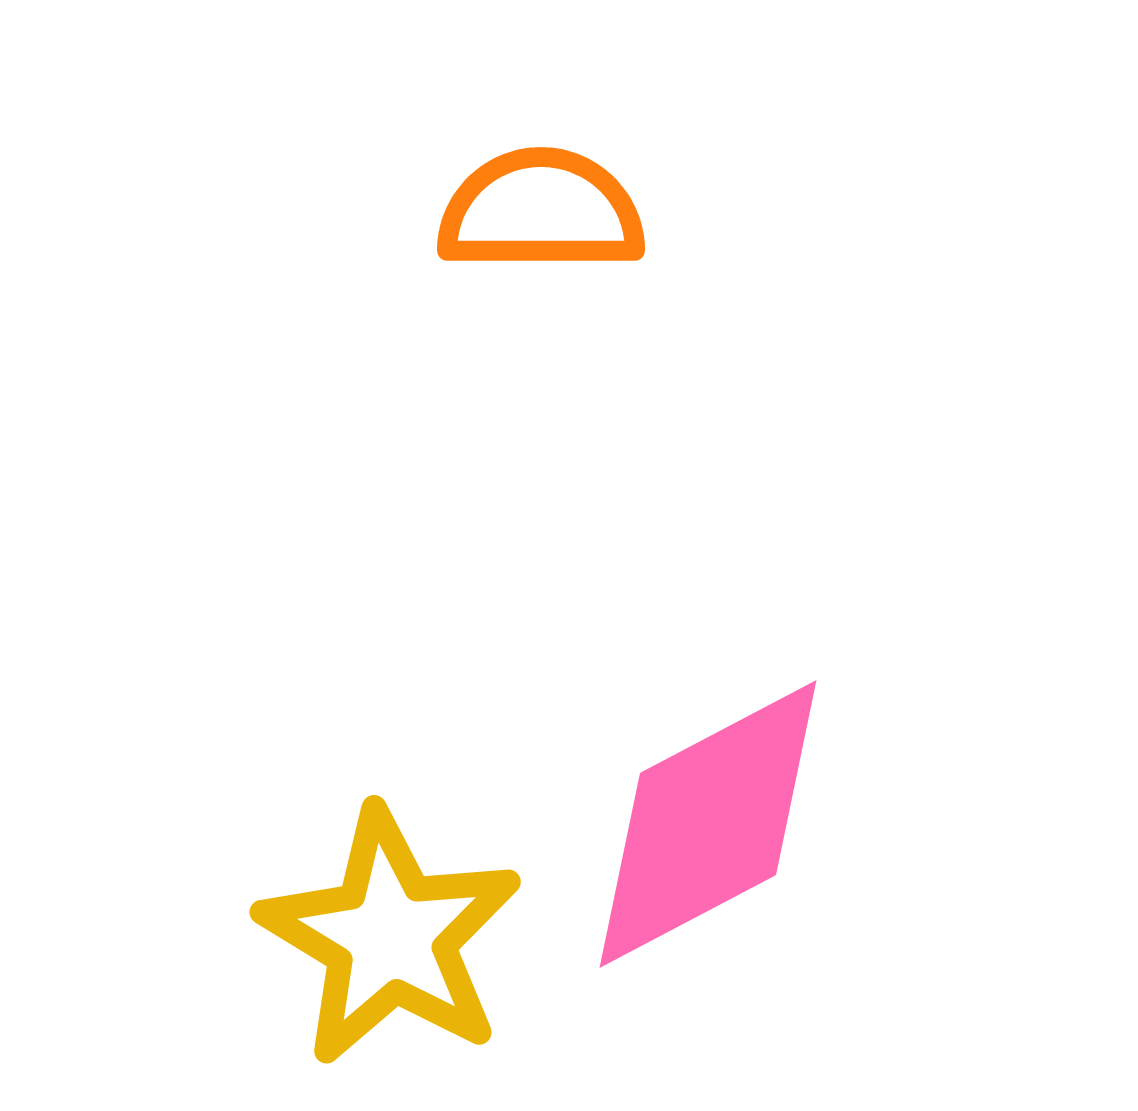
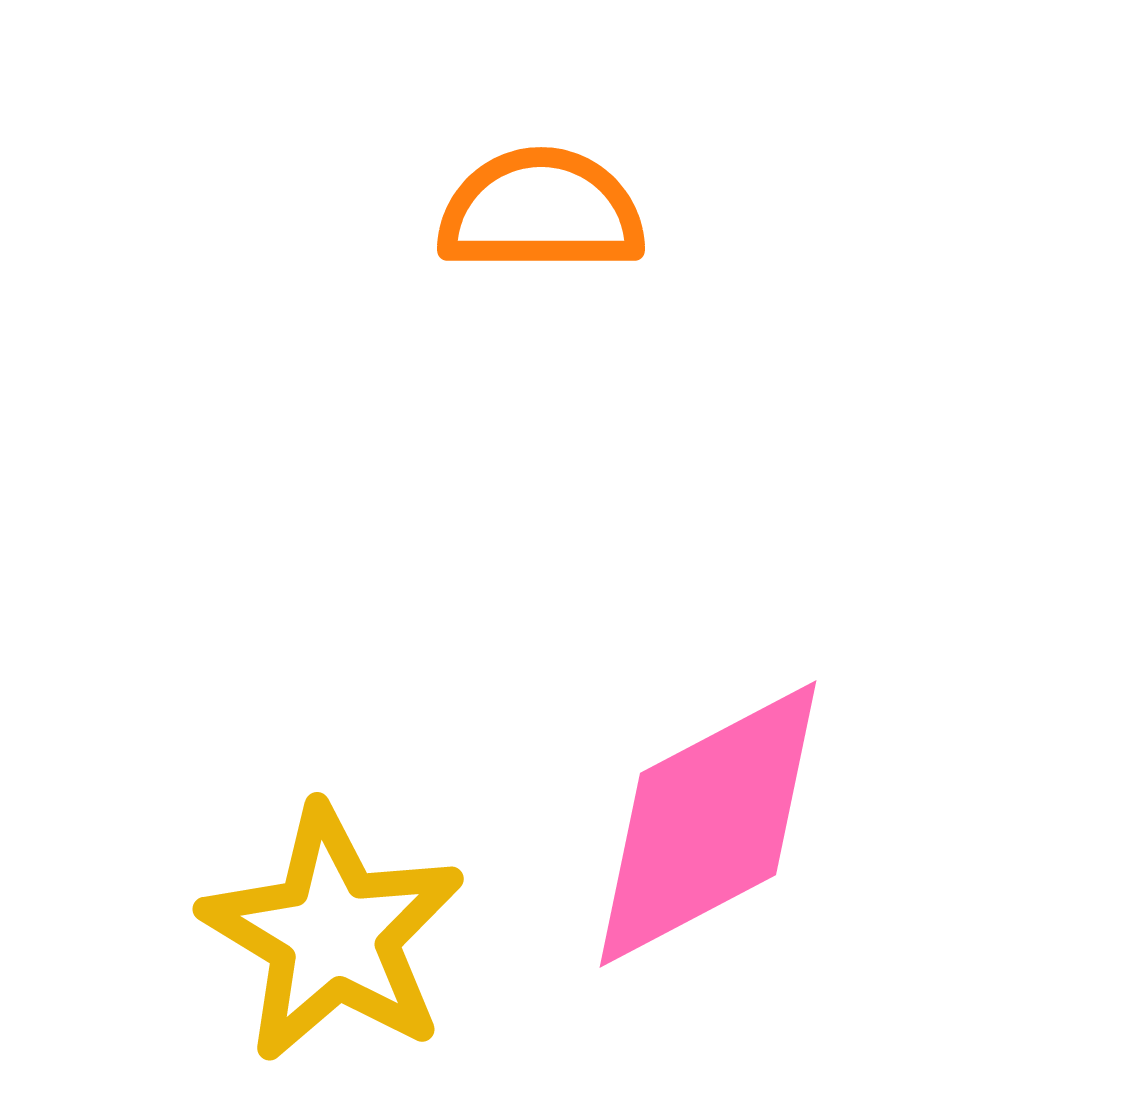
yellow star: moved 57 px left, 3 px up
